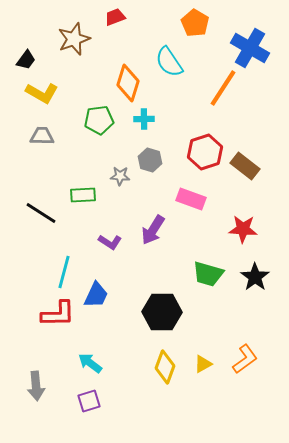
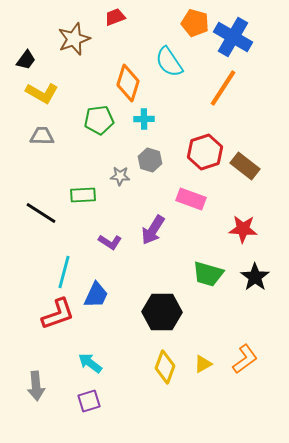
orange pentagon: rotated 16 degrees counterclockwise
blue cross: moved 17 px left, 11 px up
red L-shape: rotated 18 degrees counterclockwise
